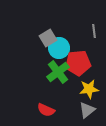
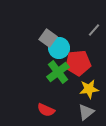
gray line: moved 1 px up; rotated 48 degrees clockwise
gray square: rotated 24 degrees counterclockwise
gray triangle: moved 1 px left, 2 px down
